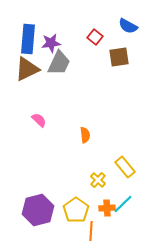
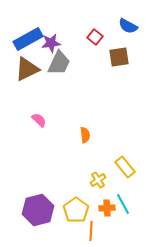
blue rectangle: rotated 56 degrees clockwise
yellow cross: rotated 14 degrees clockwise
cyan line: rotated 75 degrees counterclockwise
